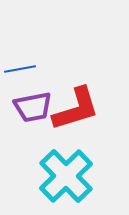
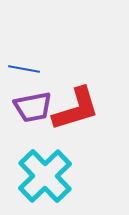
blue line: moved 4 px right; rotated 20 degrees clockwise
cyan cross: moved 21 px left
